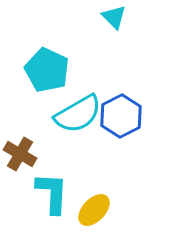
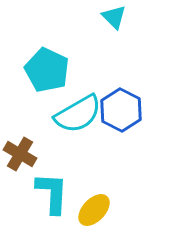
blue hexagon: moved 6 px up; rotated 6 degrees counterclockwise
